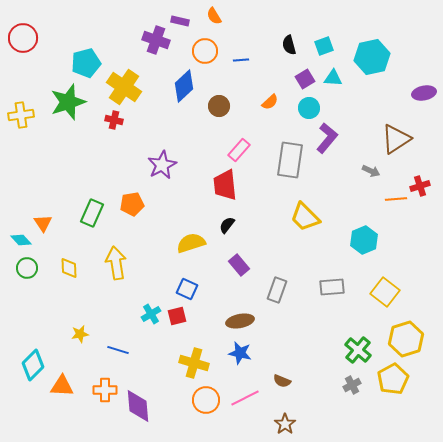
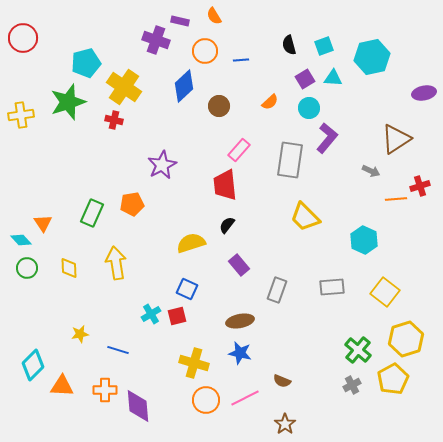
cyan hexagon at (364, 240): rotated 12 degrees counterclockwise
